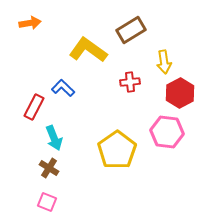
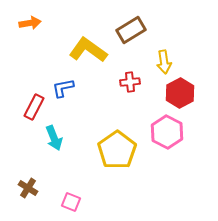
blue L-shape: rotated 55 degrees counterclockwise
pink hexagon: rotated 20 degrees clockwise
brown cross: moved 21 px left, 20 px down
pink square: moved 24 px right
